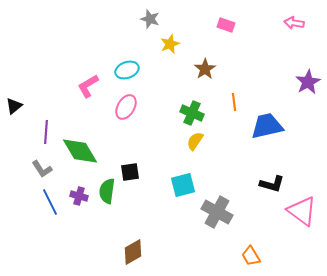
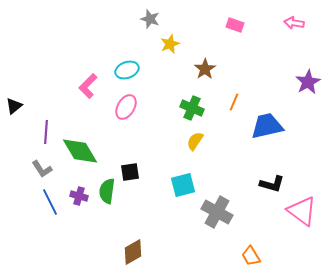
pink rectangle: moved 9 px right
pink L-shape: rotated 15 degrees counterclockwise
orange line: rotated 30 degrees clockwise
green cross: moved 5 px up
